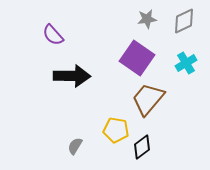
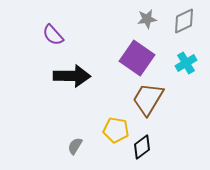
brown trapezoid: rotated 9 degrees counterclockwise
